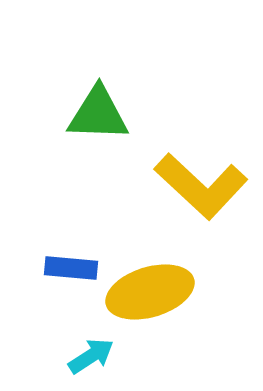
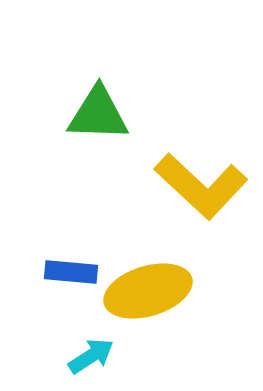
blue rectangle: moved 4 px down
yellow ellipse: moved 2 px left, 1 px up
